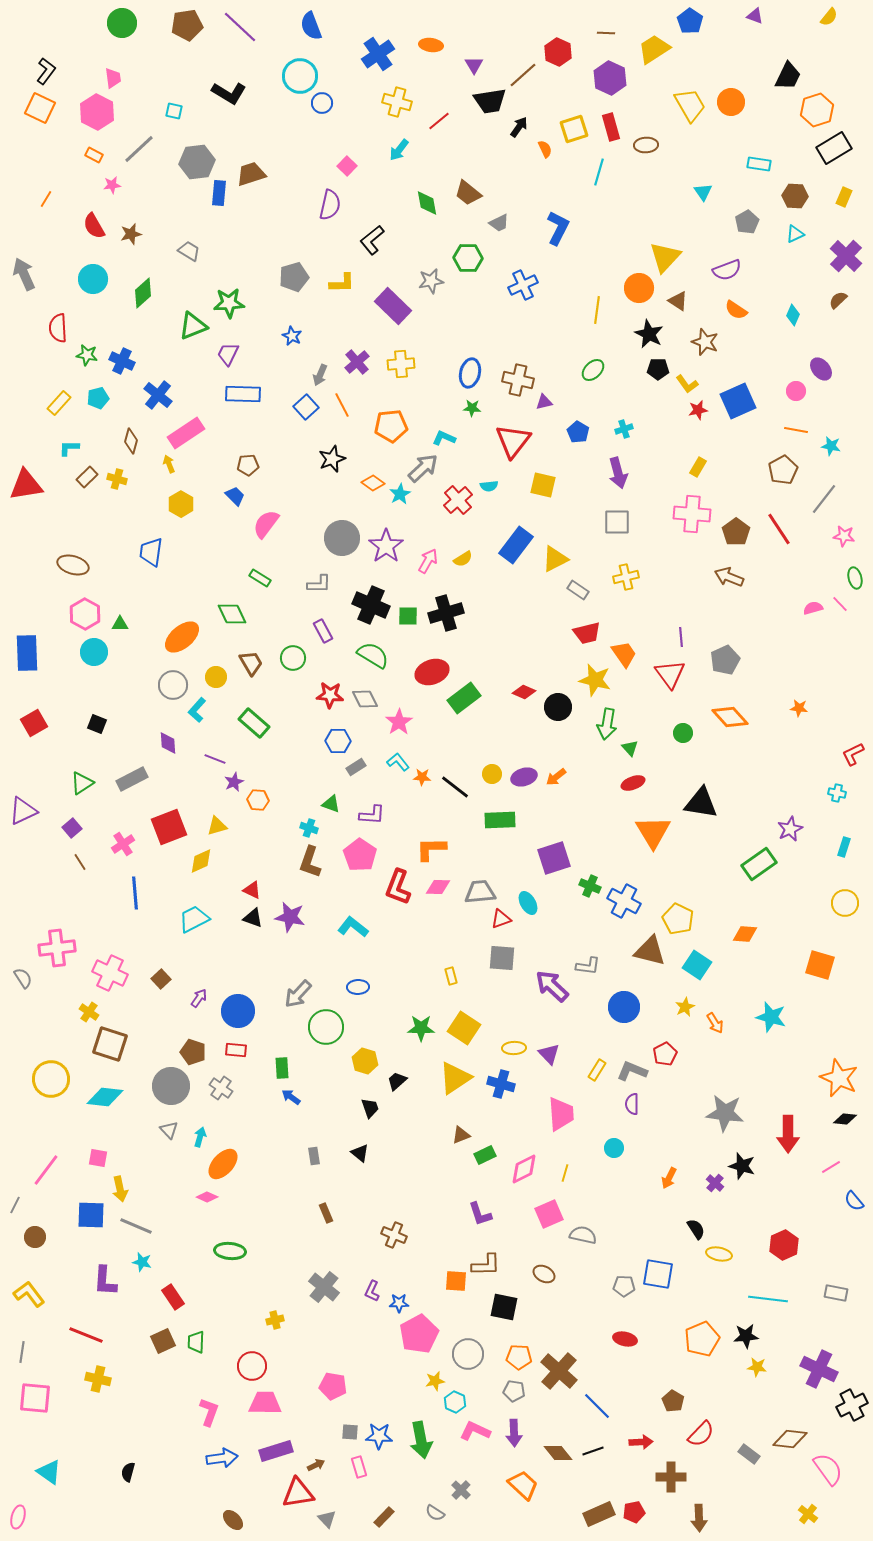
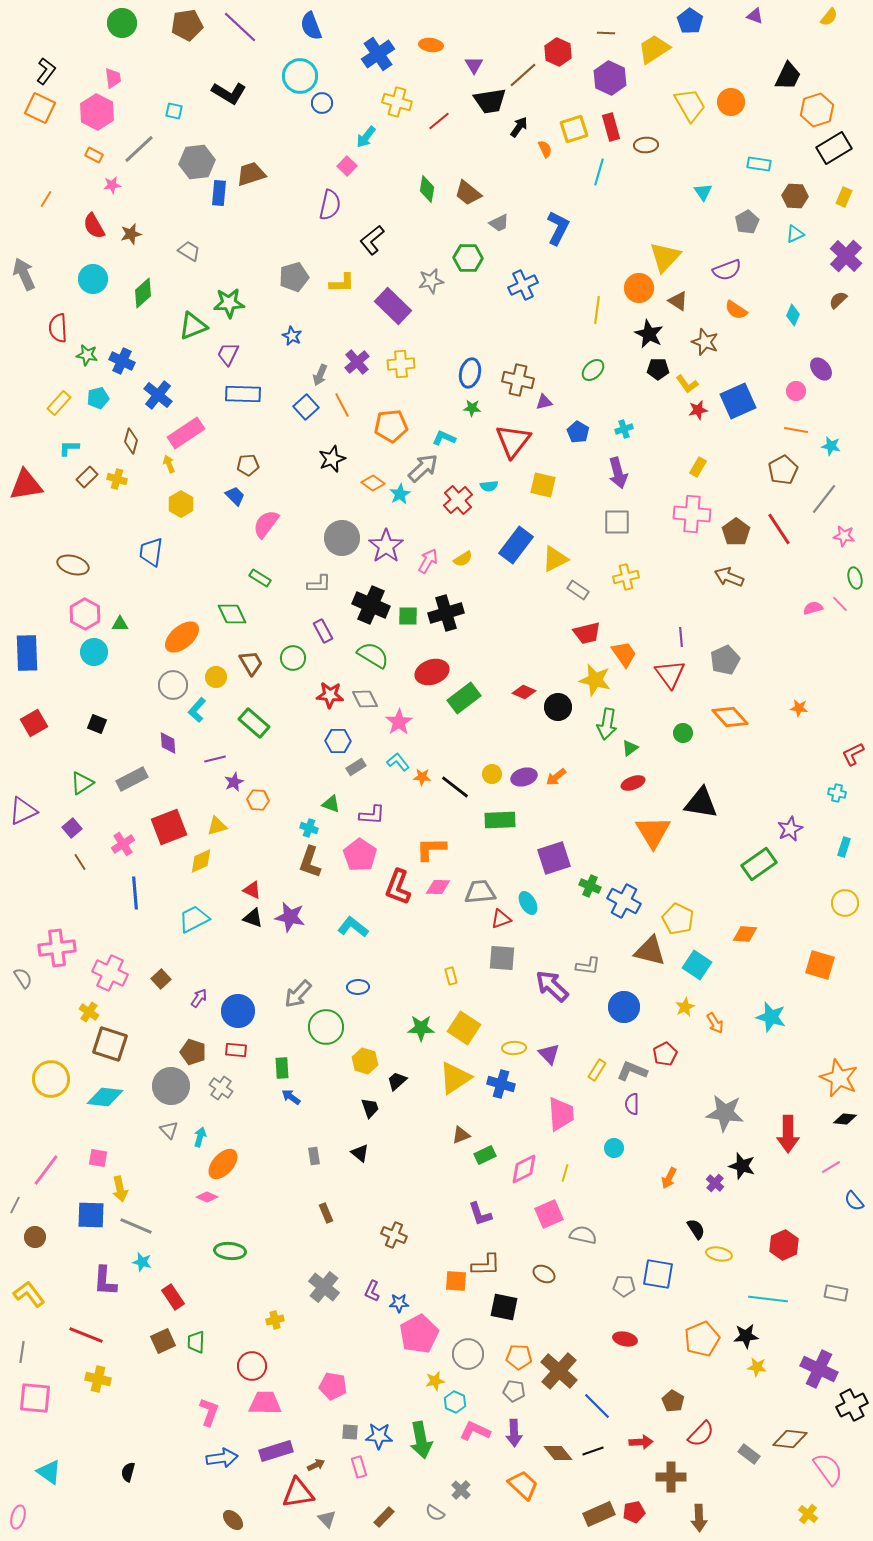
cyan arrow at (399, 150): moved 33 px left, 13 px up
green diamond at (427, 203): moved 14 px up; rotated 20 degrees clockwise
green triangle at (630, 748): rotated 36 degrees clockwise
purple line at (215, 759): rotated 35 degrees counterclockwise
